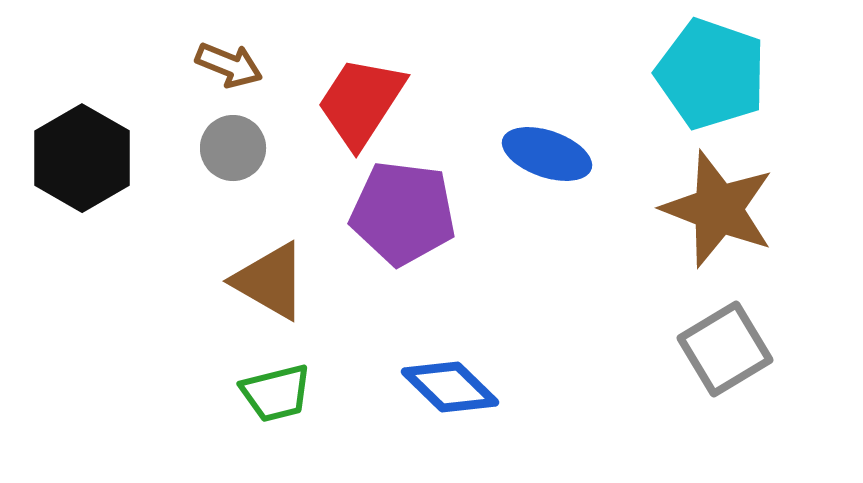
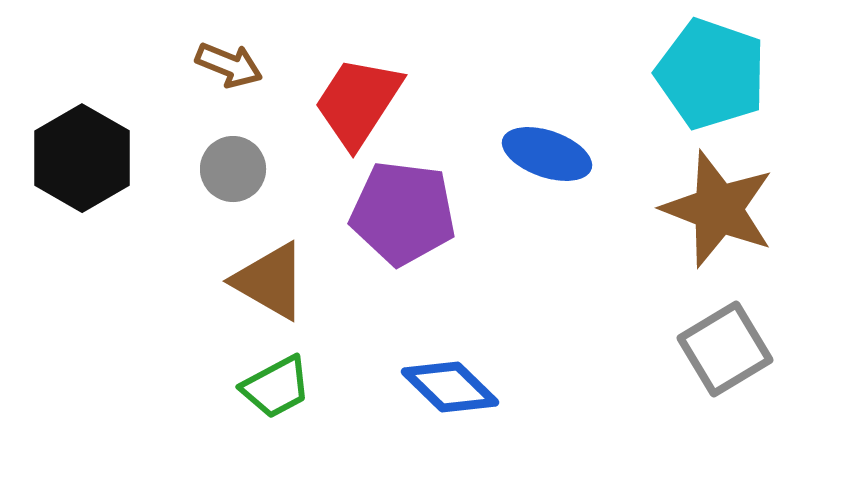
red trapezoid: moved 3 px left
gray circle: moved 21 px down
green trapezoid: moved 6 px up; rotated 14 degrees counterclockwise
